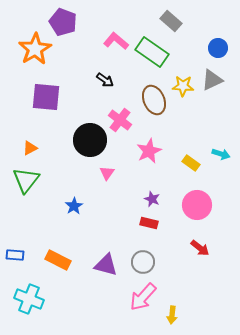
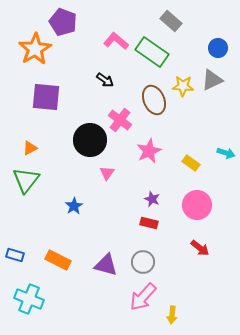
cyan arrow: moved 5 px right, 1 px up
blue rectangle: rotated 12 degrees clockwise
